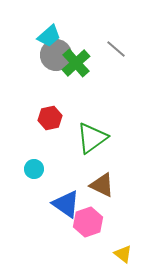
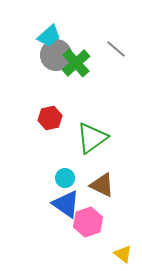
cyan circle: moved 31 px right, 9 px down
